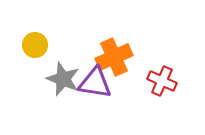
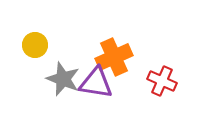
purple triangle: moved 1 px right
